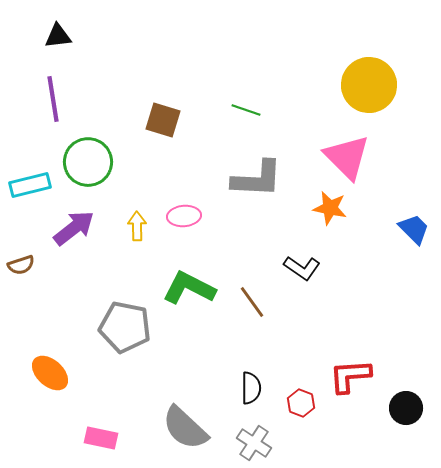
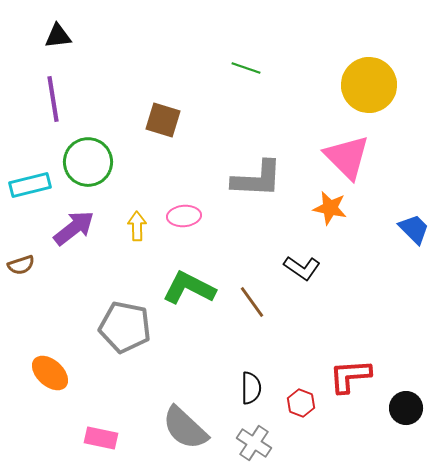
green line: moved 42 px up
